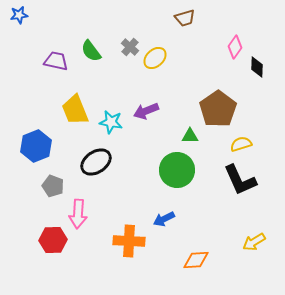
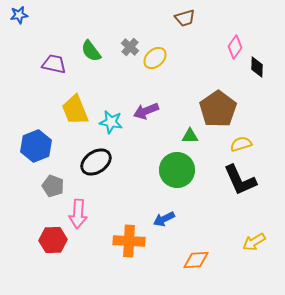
purple trapezoid: moved 2 px left, 3 px down
